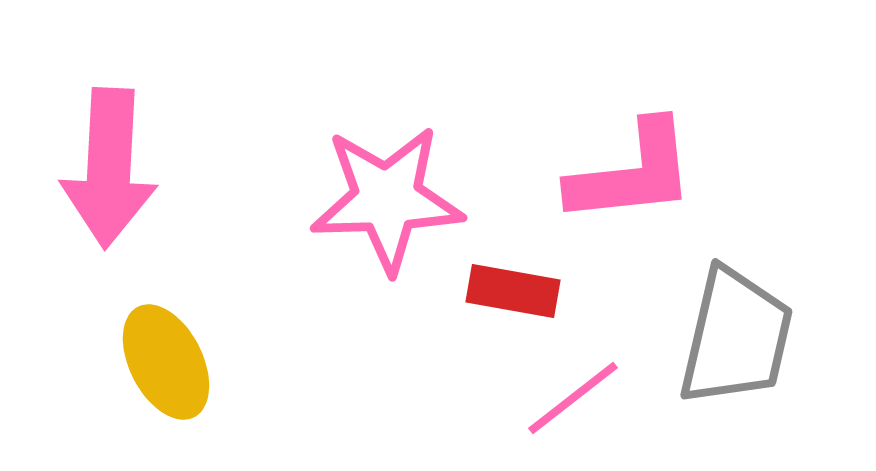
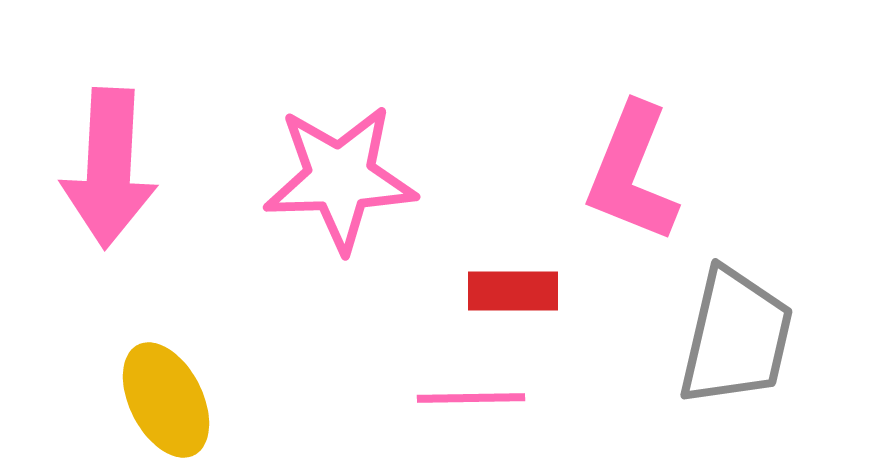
pink L-shape: rotated 118 degrees clockwise
pink star: moved 47 px left, 21 px up
red rectangle: rotated 10 degrees counterclockwise
yellow ellipse: moved 38 px down
pink line: moved 102 px left; rotated 37 degrees clockwise
